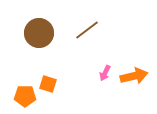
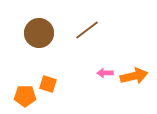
pink arrow: rotated 63 degrees clockwise
